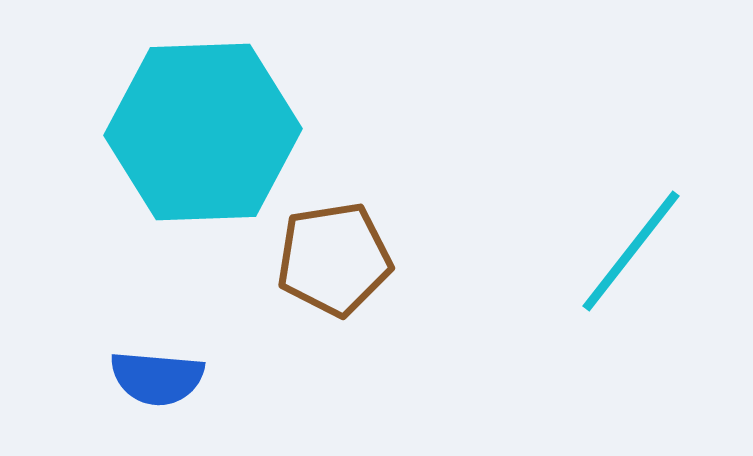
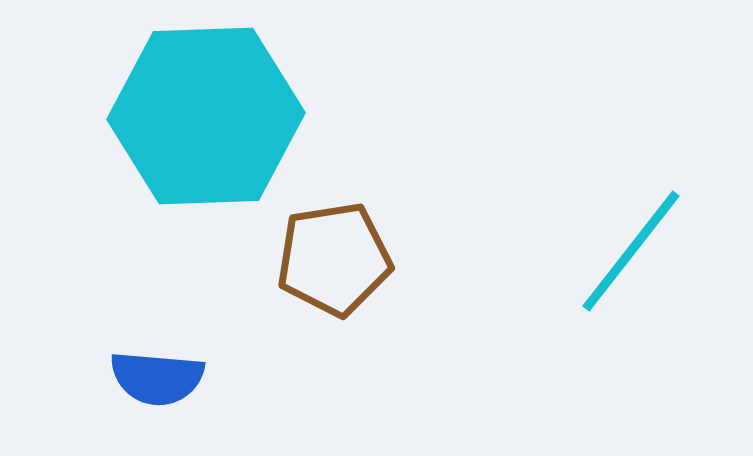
cyan hexagon: moved 3 px right, 16 px up
